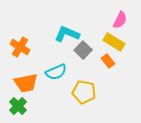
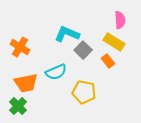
pink semicircle: rotated 30 degrees counterclockwise
